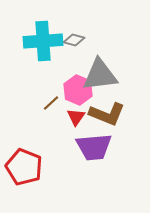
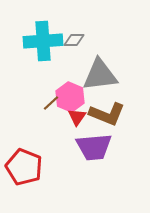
gray diamond: rotated 15 degrees counterclockwise
pink hexagon: moved 8 px left, 7 px down
red triangle: moved 1 px right
